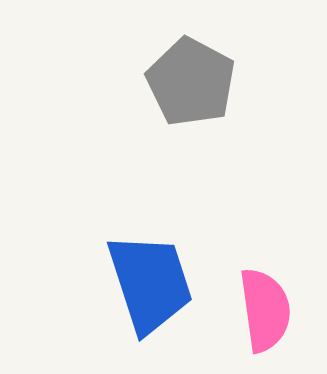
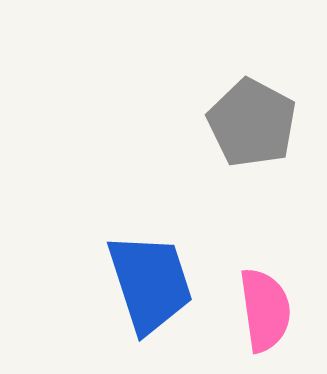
gray pentagon: moved 61 px right, 41 px down
